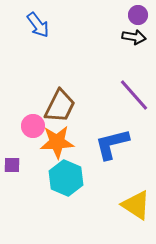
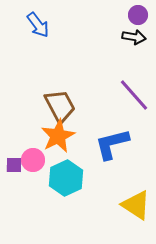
brown trapezoid: rotated 54 degrees counterclockwise
pink circle: moved 34 px down
orange star: moved 1 px right, 6 px up; rotated 24 degrees counterclockwise
purple square: moved 2 px right
cyan hexagon: rotated 12 degrees clockwise
